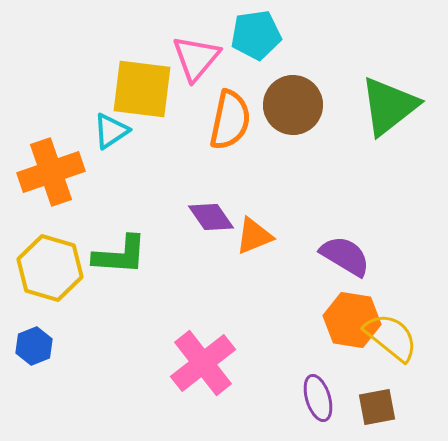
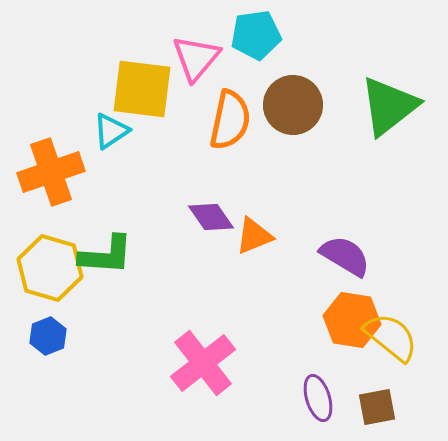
green L-shape: moved 14 px left
blue hexagon: moved 14 px right, 10 px up
